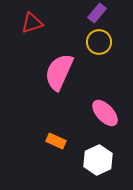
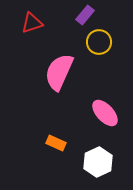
purple rectangle: moved 12 px left, 2 px down
orange rectangle: moved 2 px down
white hexagon: moved 2 px down
